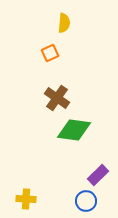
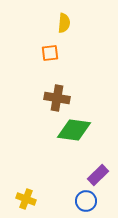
orange square: rotated 18 degrees clockwise
brown cross: rotated 25 degrees counterclockwise
yellow cross: rotated 18 degrees clockwise
